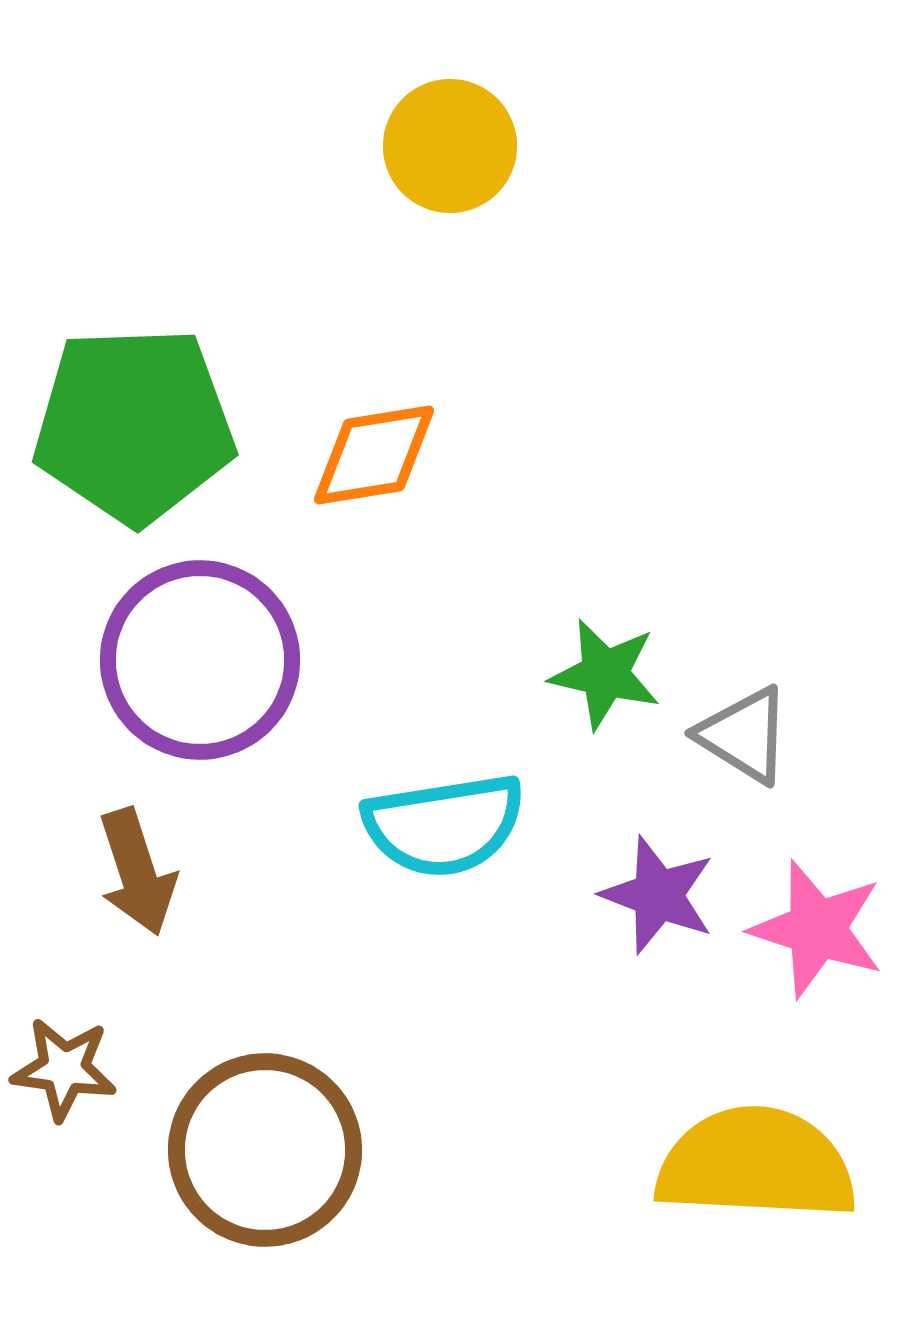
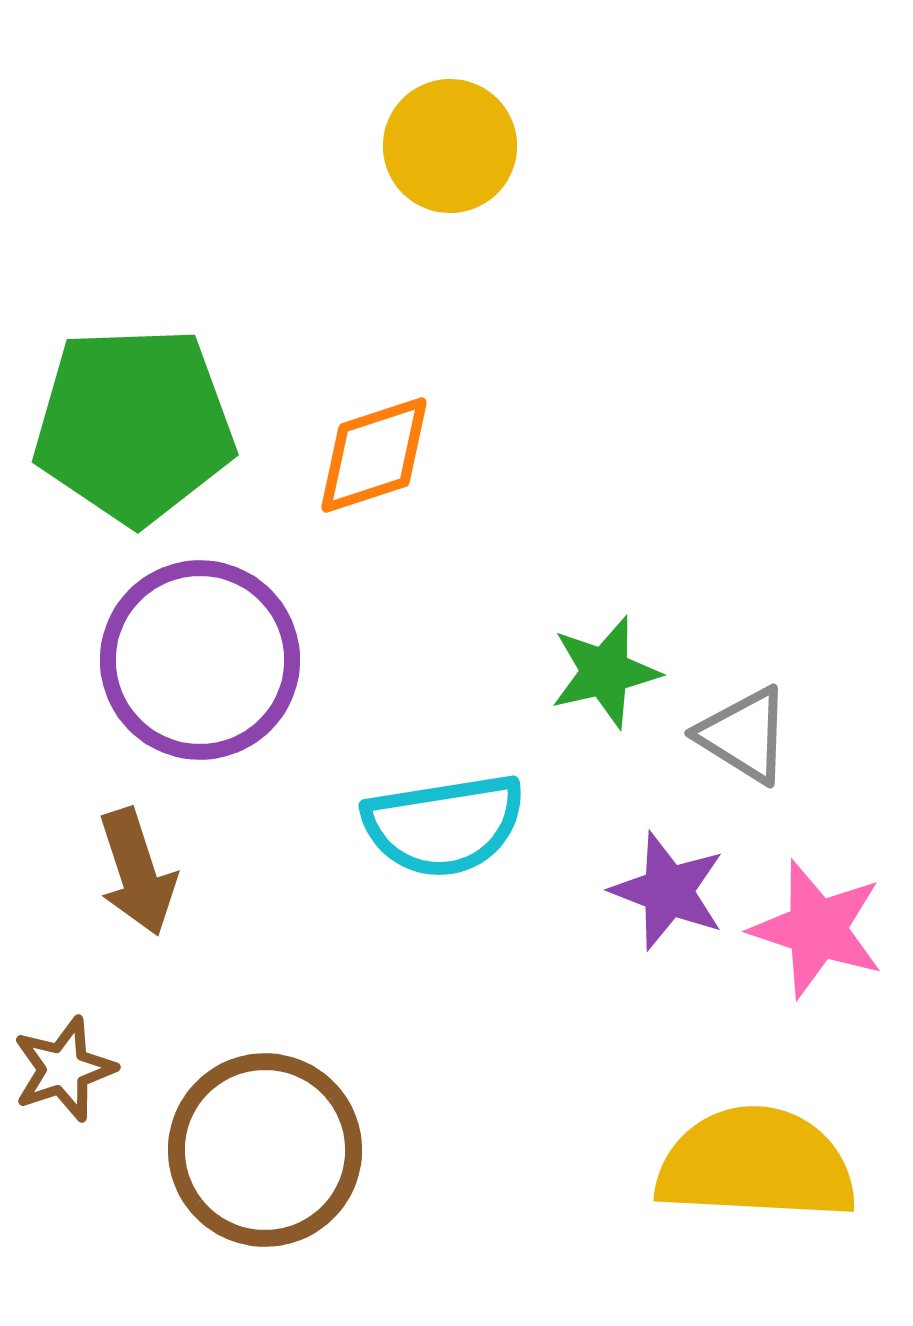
orange diamond: rotated 9 degrees counterclockwise
green star: moved 2 px up; rotated 26 degrees counterclockwise
purple star: moved 10 px right, 4 px up
brown star: rotated 26 degrees counterclockwise
